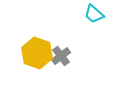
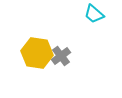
yellow hexagon: rotated 12 degrees counterclockwise
